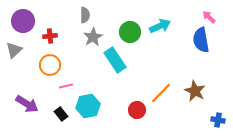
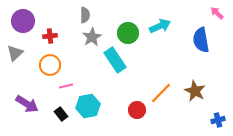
pink arrow: moved 8 px right, 4 px up
green circle: moved 2 px left, 1 px down
gray star: moved 1 px left
gray triangle: moved 1 px right, 3 px down
blue cross: rotated 24 degrees counterclockwise
